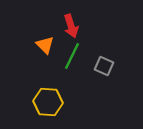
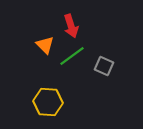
green line: rotated 28 degrees clockwise
